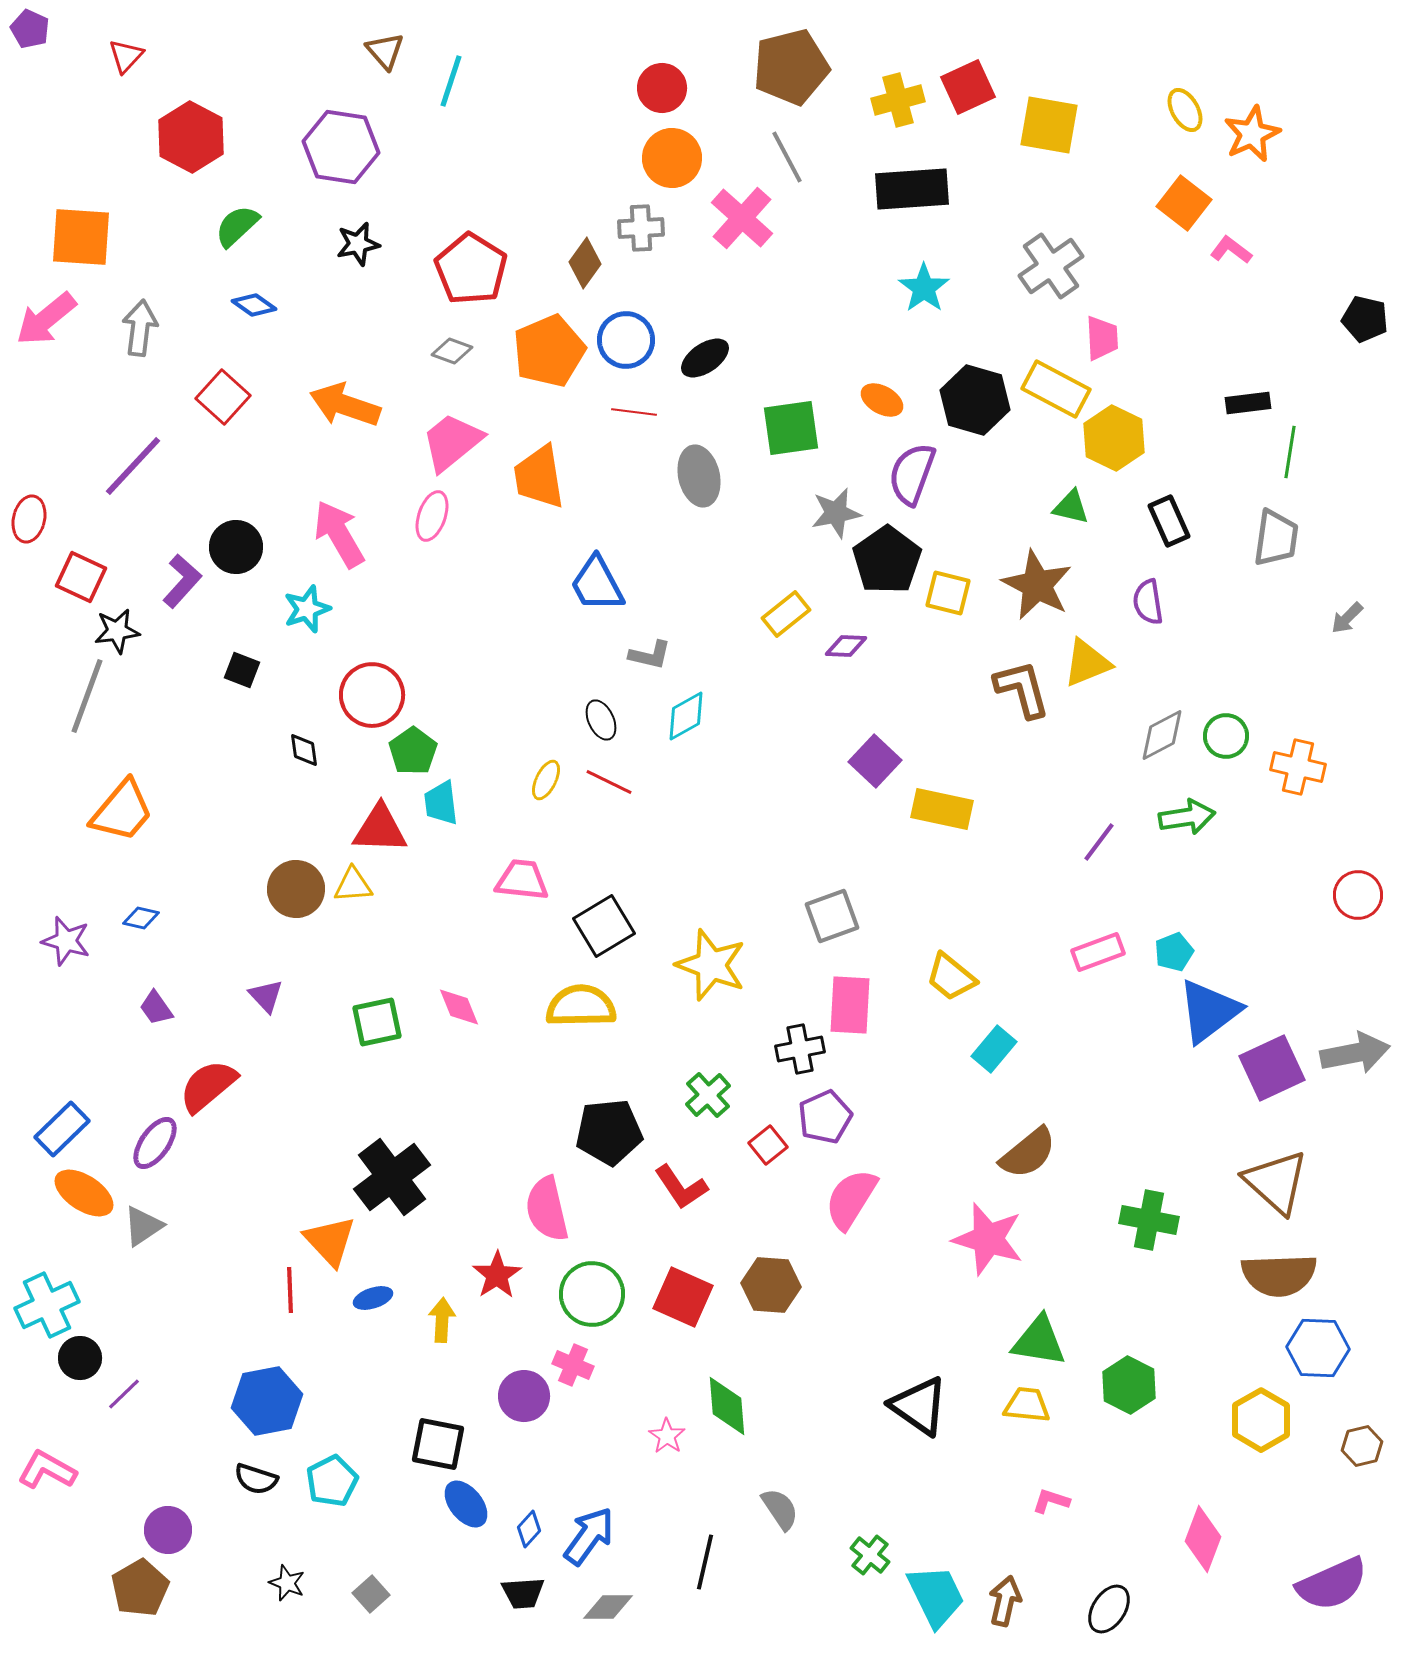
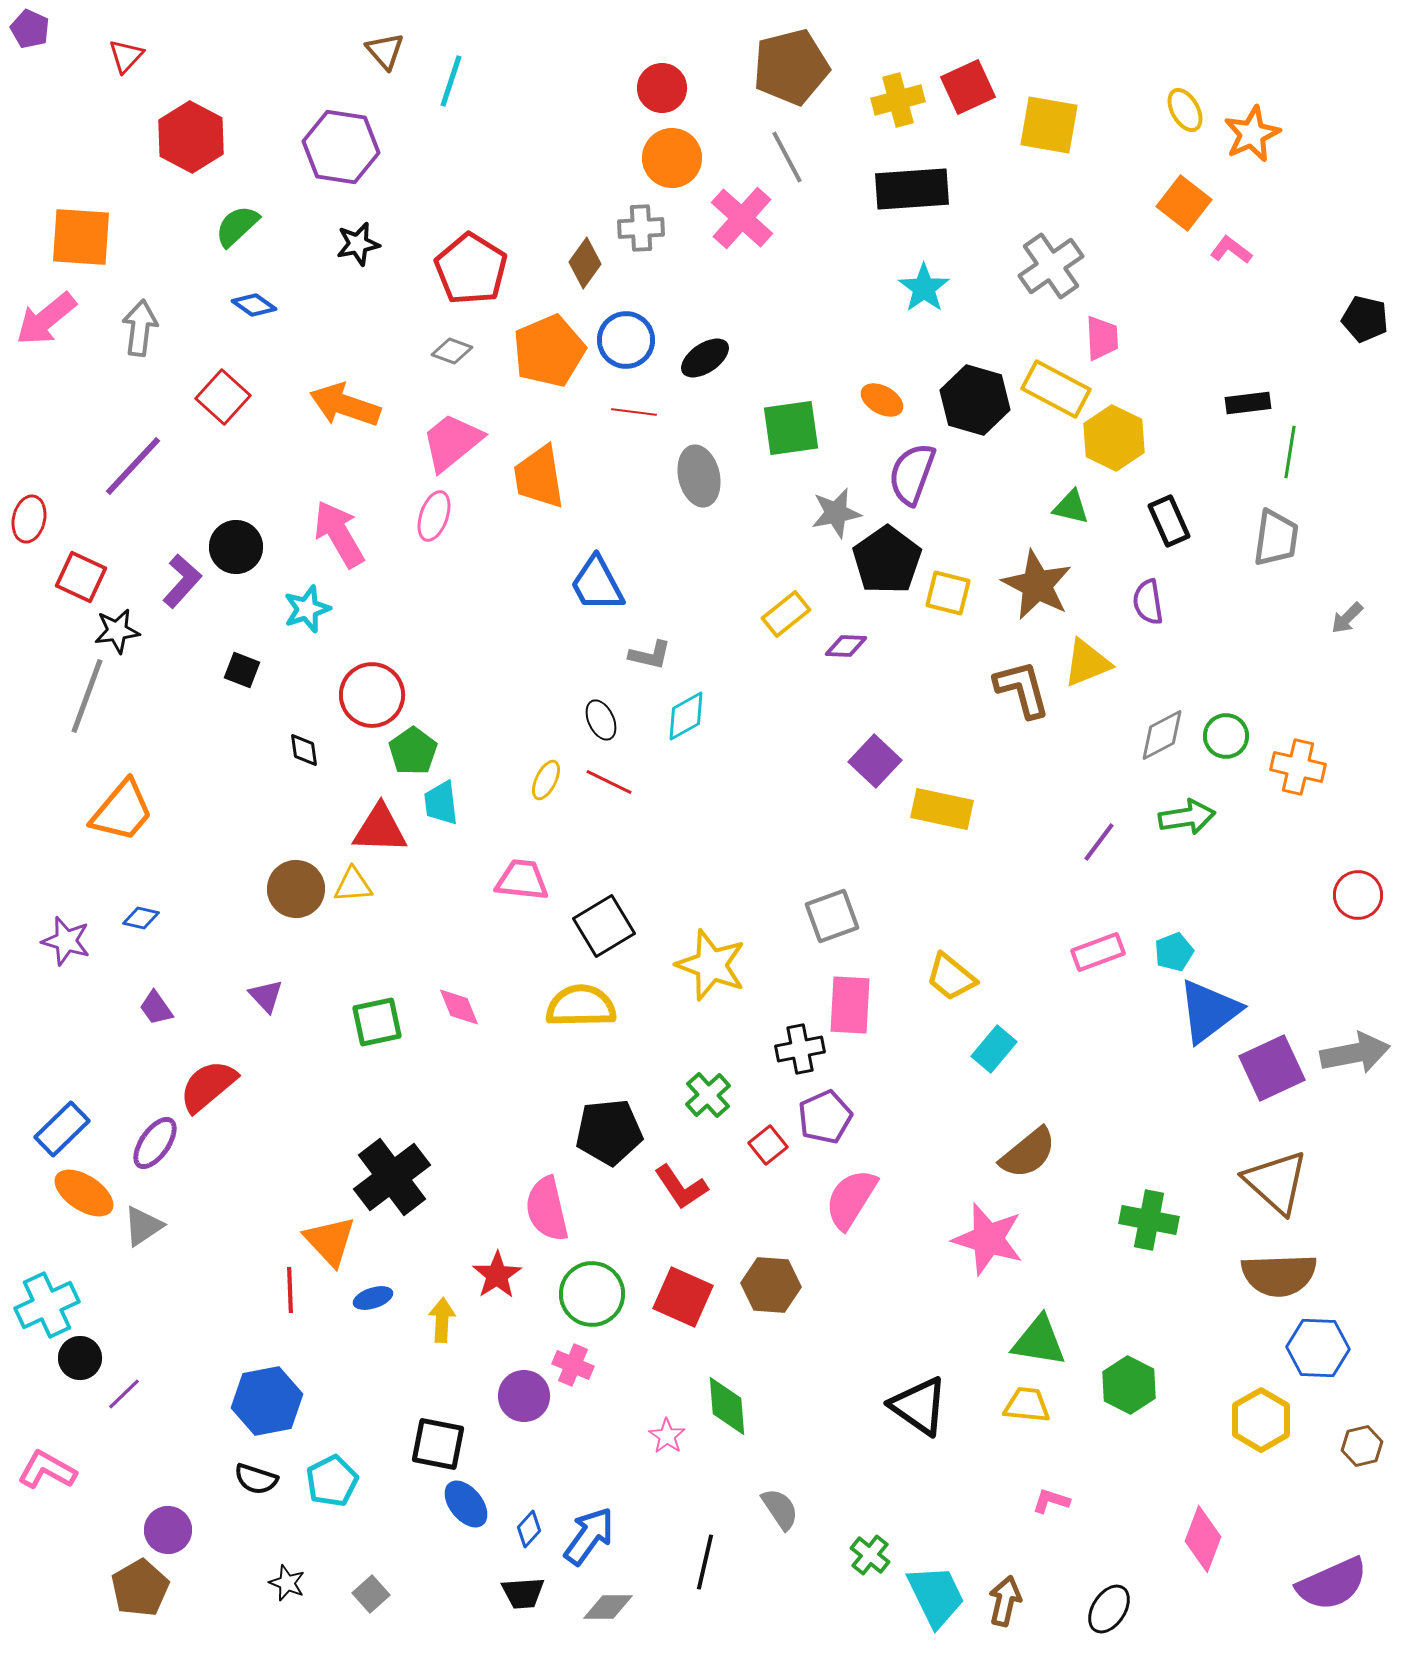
pink ellipse at (432, 516): moved 2 px right
